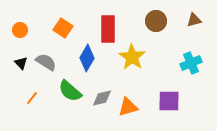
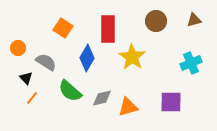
orange circle: moved 2 px left, 18 px down
black triangle: moved 5 px right, 15 px down
purple square: moved 2 px right, 1 px down
